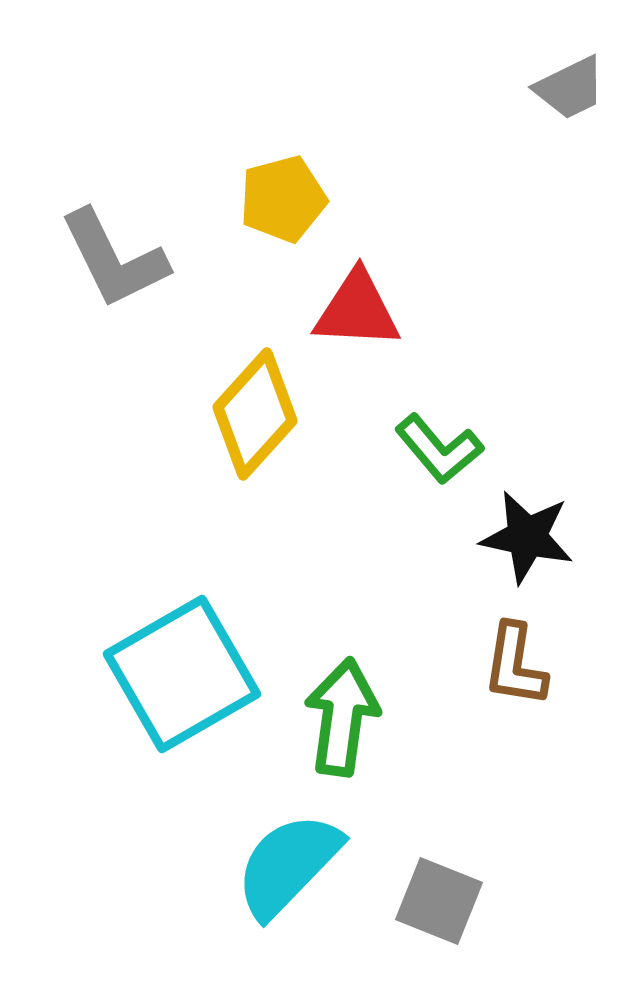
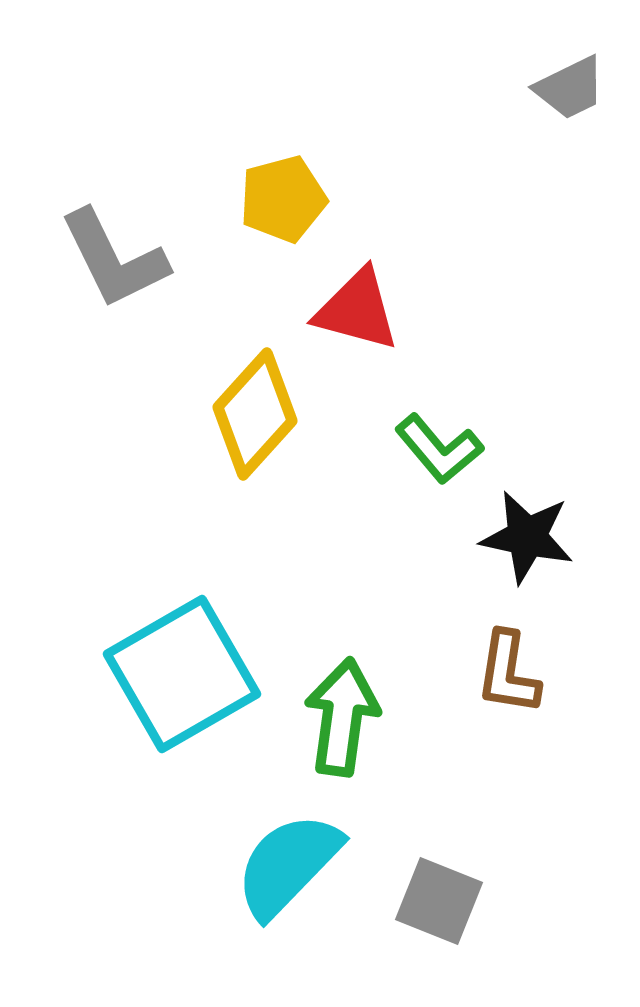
red triangle: rotated 12 degrees clockwise
brown L-shape: moved 7 px left, 8 px down
